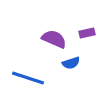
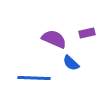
blue semicircle: rotated 60 degrees clockwise
blue line: moved 6 px right; rotated 16 degrees counterclockwise
